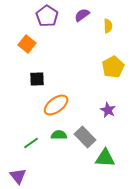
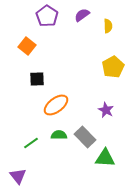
orange square: moved 2 px down
purple star: moved 2 px left
